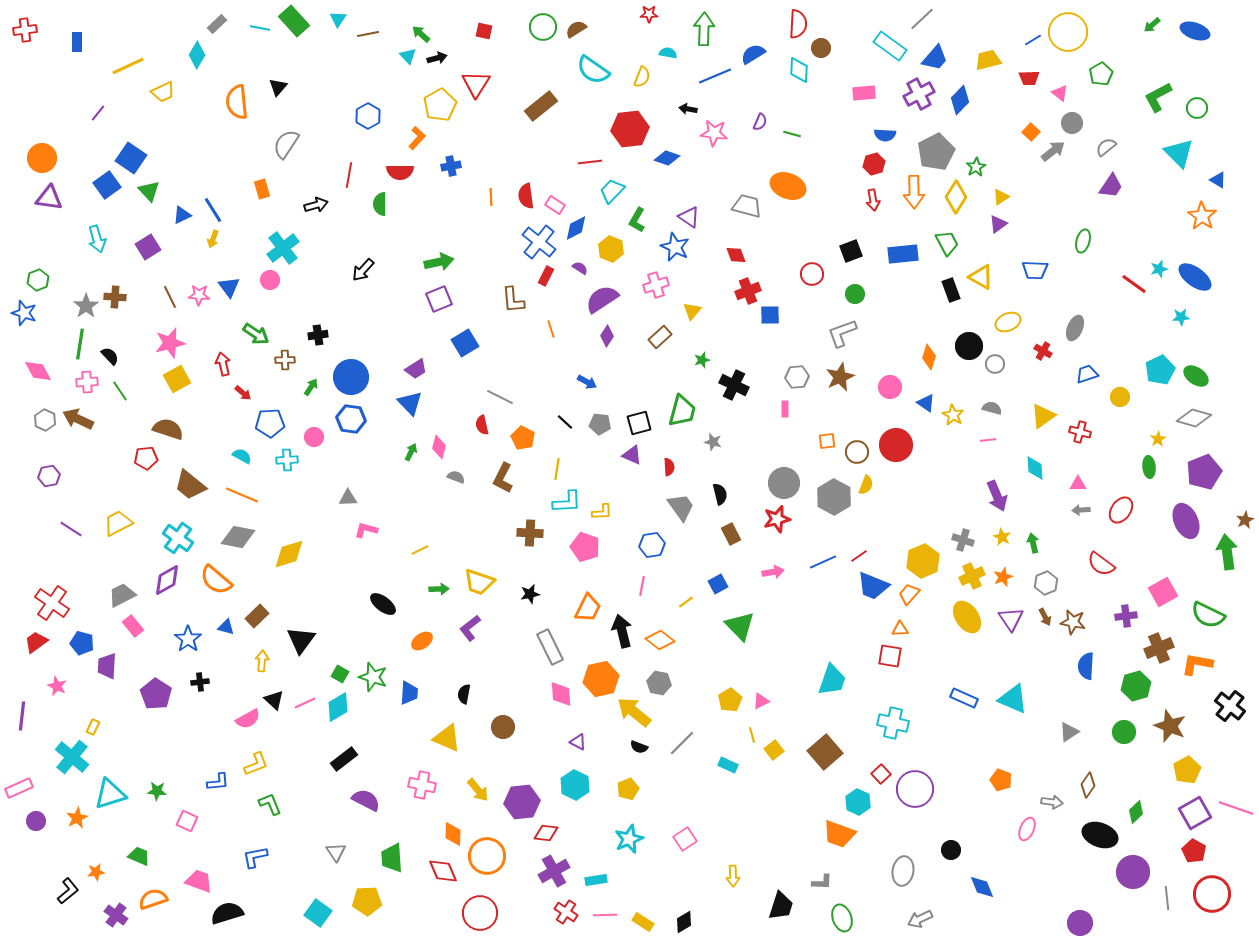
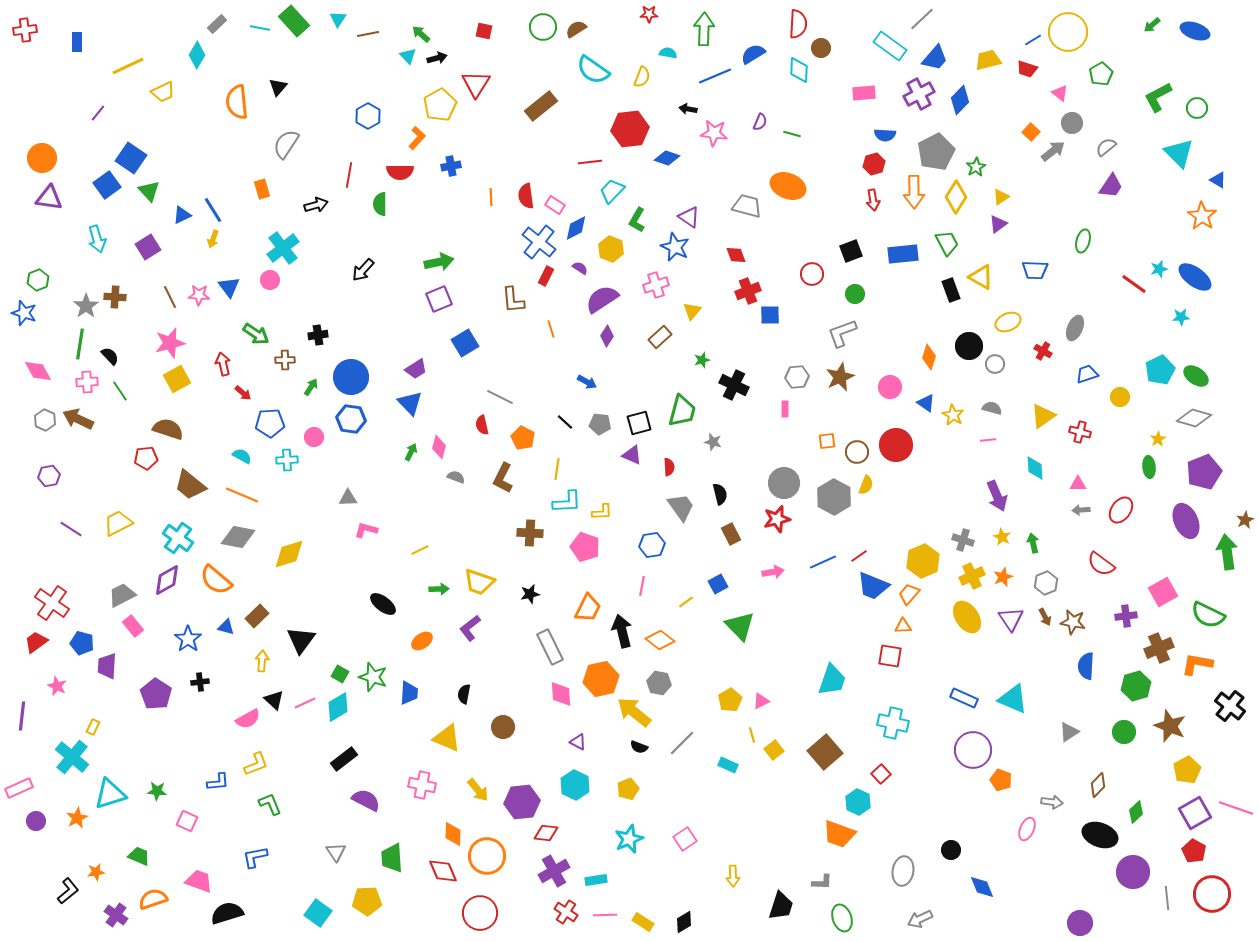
red trapezoid at (1029, 78): moved 2 px left, 9 px up; rotated 20 degrees clockwise
orange triangle at (900, 629): moved 3 px right, 3 px up
brown diamond at (1088, 785): moved 10 px right; rotated 10 degrees clockwise
purple circle at (915, 789): moved 58 px right, 39 px up
